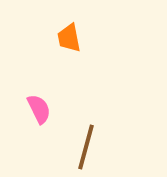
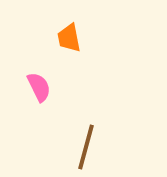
pink semicircle: moved 22 px up
